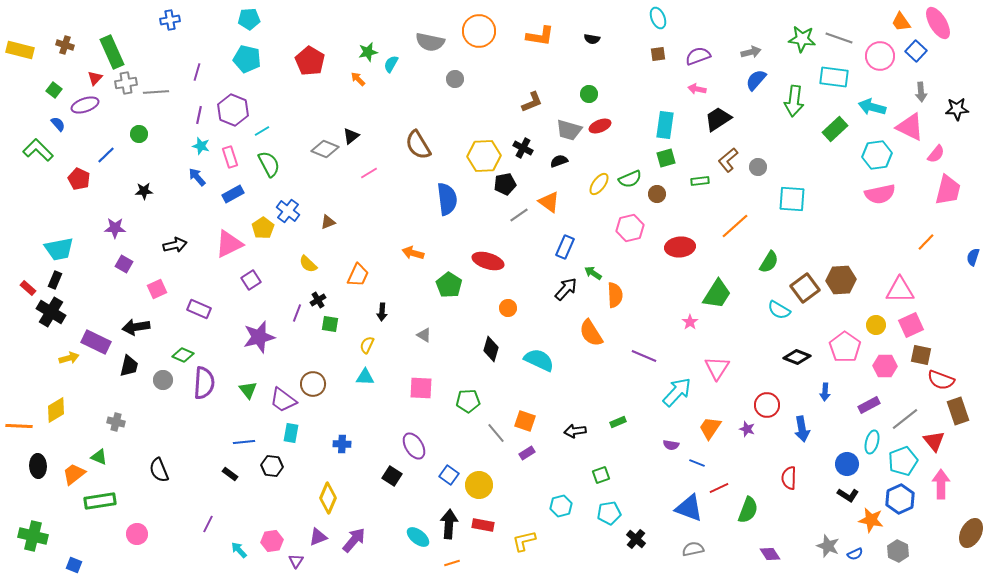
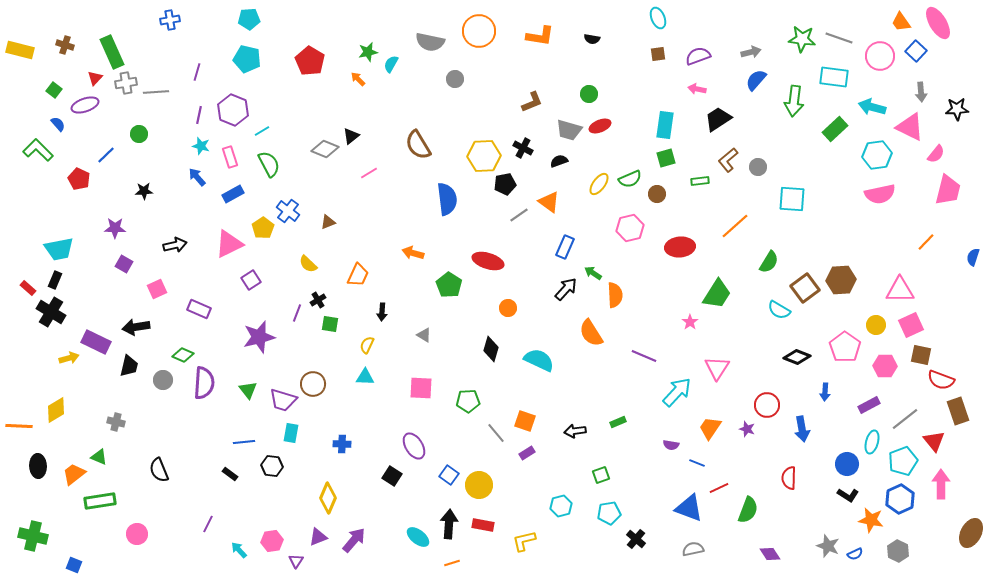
purple trapezoid at (283, 400): rotated 20 degrees counterclockwise
